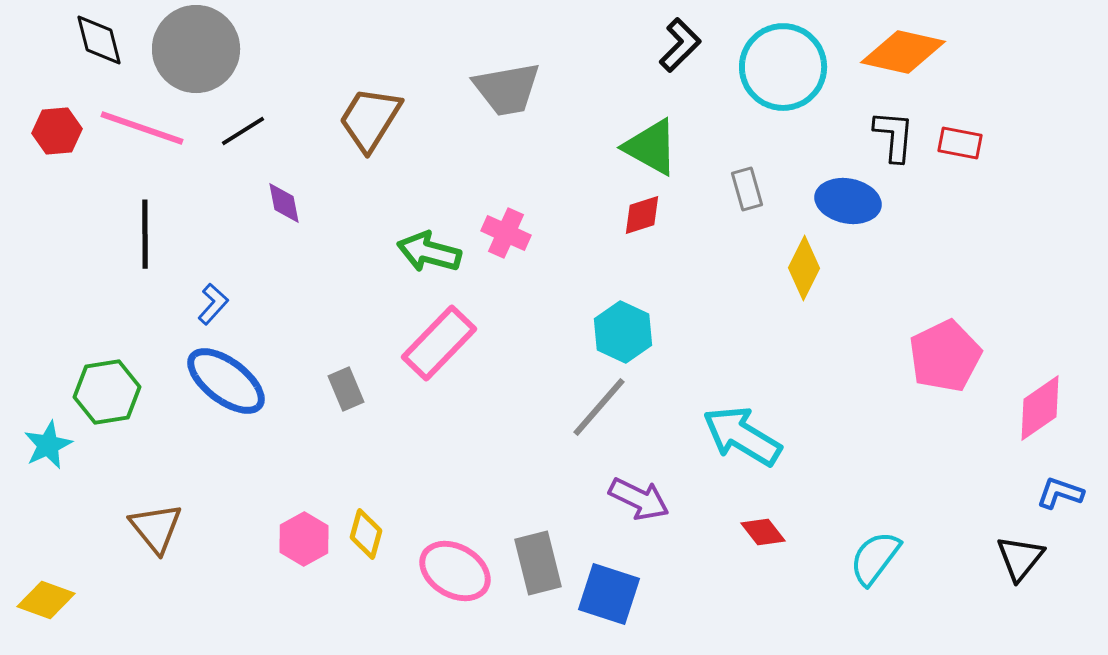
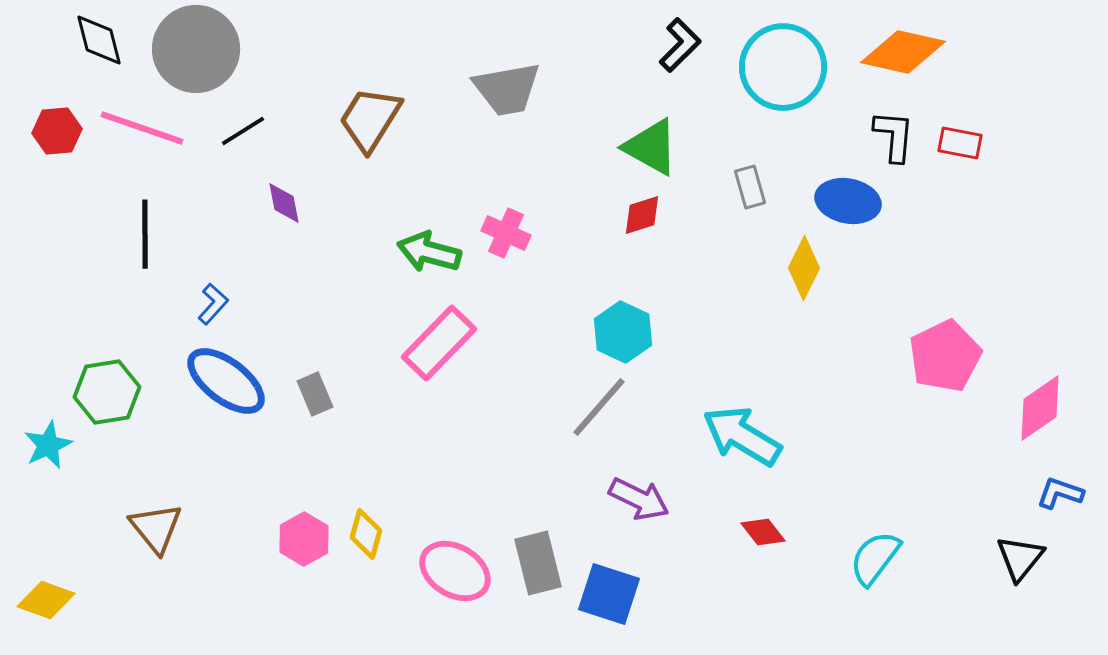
gray rectangle at (747, 189): moved 3 px right, 2 px up
gray rectangle at (346, 389): moved 31 px left, 5 px down
